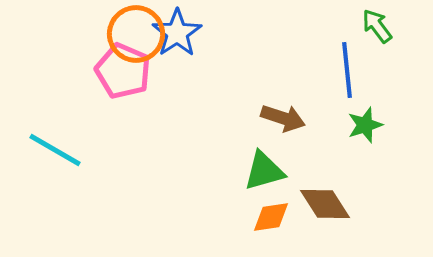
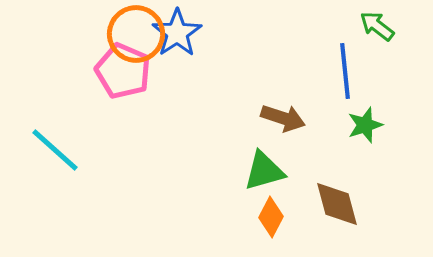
green arrow: rotated 15 degrees counterclockwise
blue line: moved 2 px left, 1 px down
cyan line: rotated 12 degrees clockwise
brown diamond: moved 12 px right; rotated 18 degrees clockwise
orange diamond: rotated 54 degrees counterclockwise
